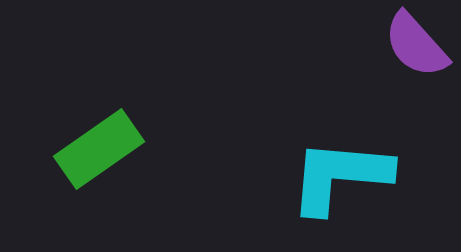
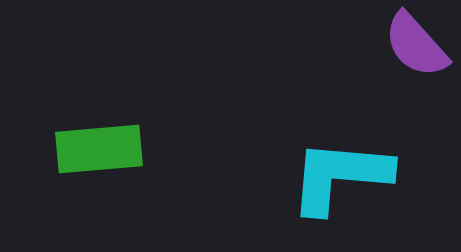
green rectangle: rotated 30 degrees clockwise
